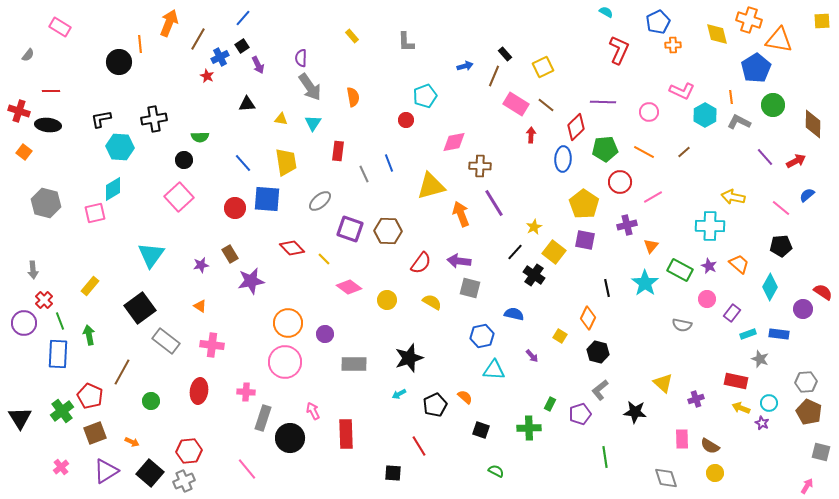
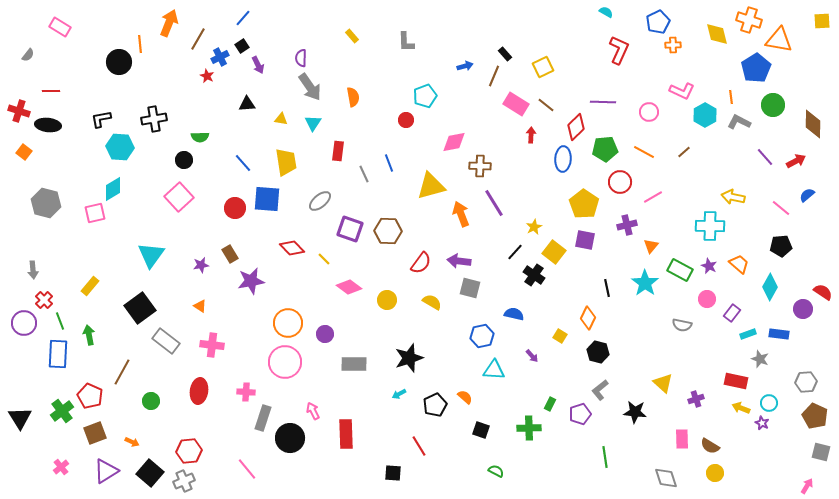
brown pentagon at (809, 412): moved 6 px right, 4 px down
